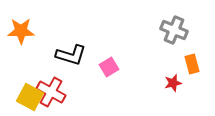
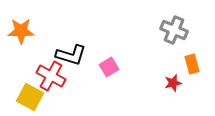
red cross: moved 16 px up
